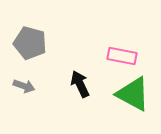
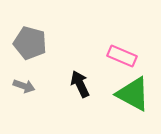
pink rectangle: rotated 12 degrees clockwise
